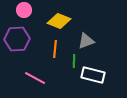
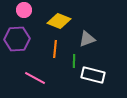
gray triangle: moved 1 px right, 2 px up
